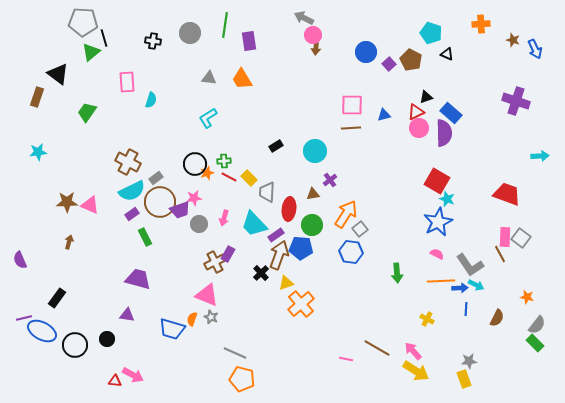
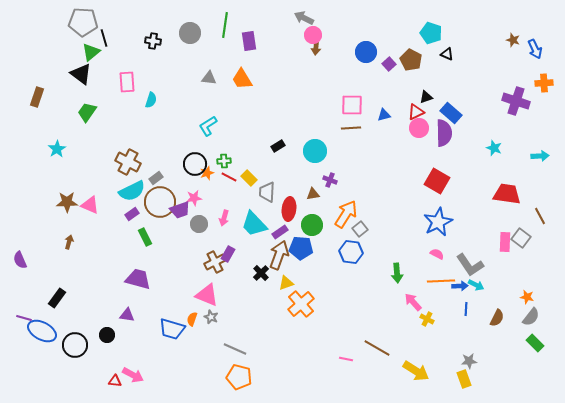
orange cross at (481, 24): moved 63 px right, 59 px down
black triangle at (58, 74): moved 23 px right
cyan L-shape at (208, 118): moved 8 px down
black rectangle at (276, 146): moved 2 px right
cyan star at (38, 152): moved 19 px right, 3 px up; rotated 24 degrees counterclockwise
purple cross at (330, 180): rotated 32 degrees counterclockwise
red trapezoid at (507, 194): rotated 12 degrees counterclockwise
cyan star at (447, 199): moved 47 px right, 51 px up
purple rectangle at (276, 235): moved 4 px right, 3 px up
pink rectangle at (505, 237): moved 5 px down
brown line at (500, 254): moved 40 px right, 38 px up
blue arrow at (460, 288): moved 2 px up
purple line at (24, 318): rotated 28 degrees clockwise
gray semicircle at (537, 325): moved 6 px left, 8 px up
black circle at (107, 339): moved 4 px up
pink arrow at (413, 351): moved 49 px up
gray line at (235, 353): moved 4 px up
orange pentagon at (242, 379): moved 3 px left, 2 px up
